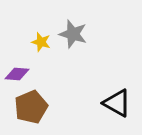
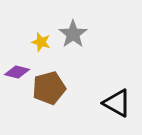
gray star: rotated 20 degrees clockwise
purple diamond: moved 2 px up; rotated 10 degrees clockwise
brown pentagon: moved 18 px right, 19 px up; rotated 8 degrees clockwise
